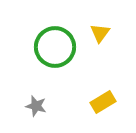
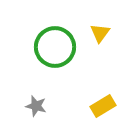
yellow rectangle: moved 4 px down
